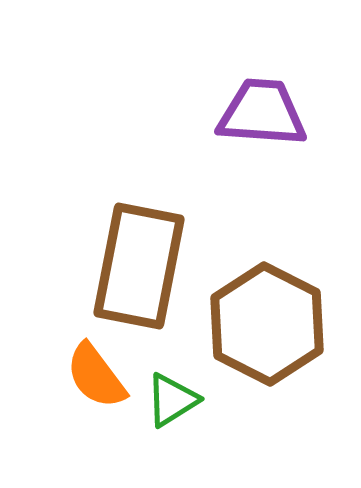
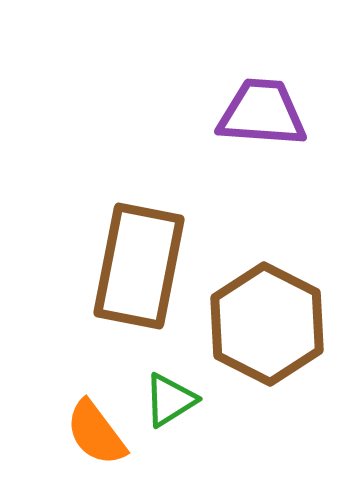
orange semicircle: moved 57 px down
green triangle: moved 2 px left
